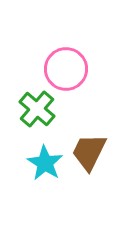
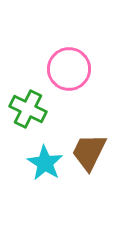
pink circle: moved 3 px right
green cross: moved 9 px left; rotated 15 degrees counterclockwise
